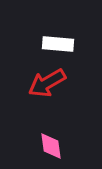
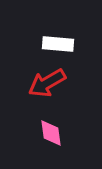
pink diamond: moved 13 px up
